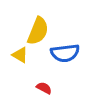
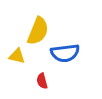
yellow triangle: moved 3 px left, 1 px down; rotated 18 degrees counterclockwise
red semicircle: moved 2 px left, 7 px up; rotated 133 degrees counterclockwise
